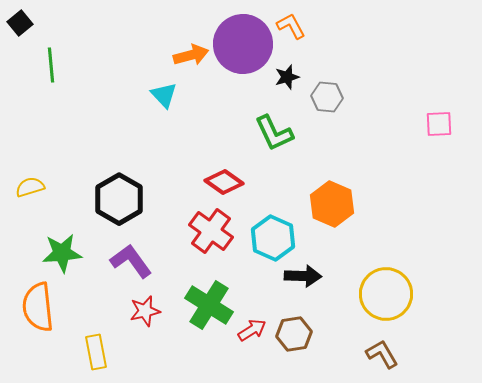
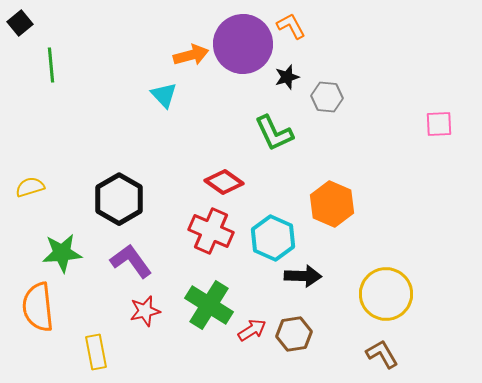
red cross: rotated 12 degrees counterclockwise
